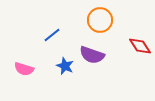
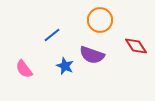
red diamond: moved 4 px left
pink semicircle: rotated 36 degrees clockwise
